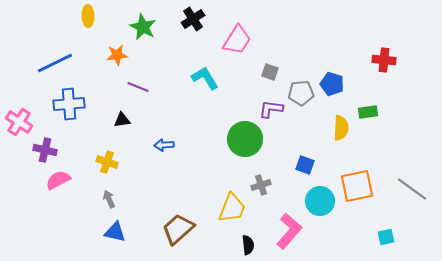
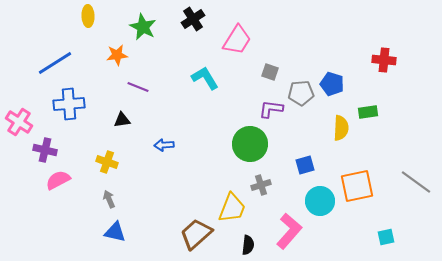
blue line: rotated 6 degrees counterclockwise
green circle: moved 5 px right, 5 px down
blue square: rotated 36 degrees counterclockwise
gray line: moved 4 px right, 7 px up
brown trapezoid: moved 18 px right, 5 px down
black semicircle: rotated 12 degrees clockwise
